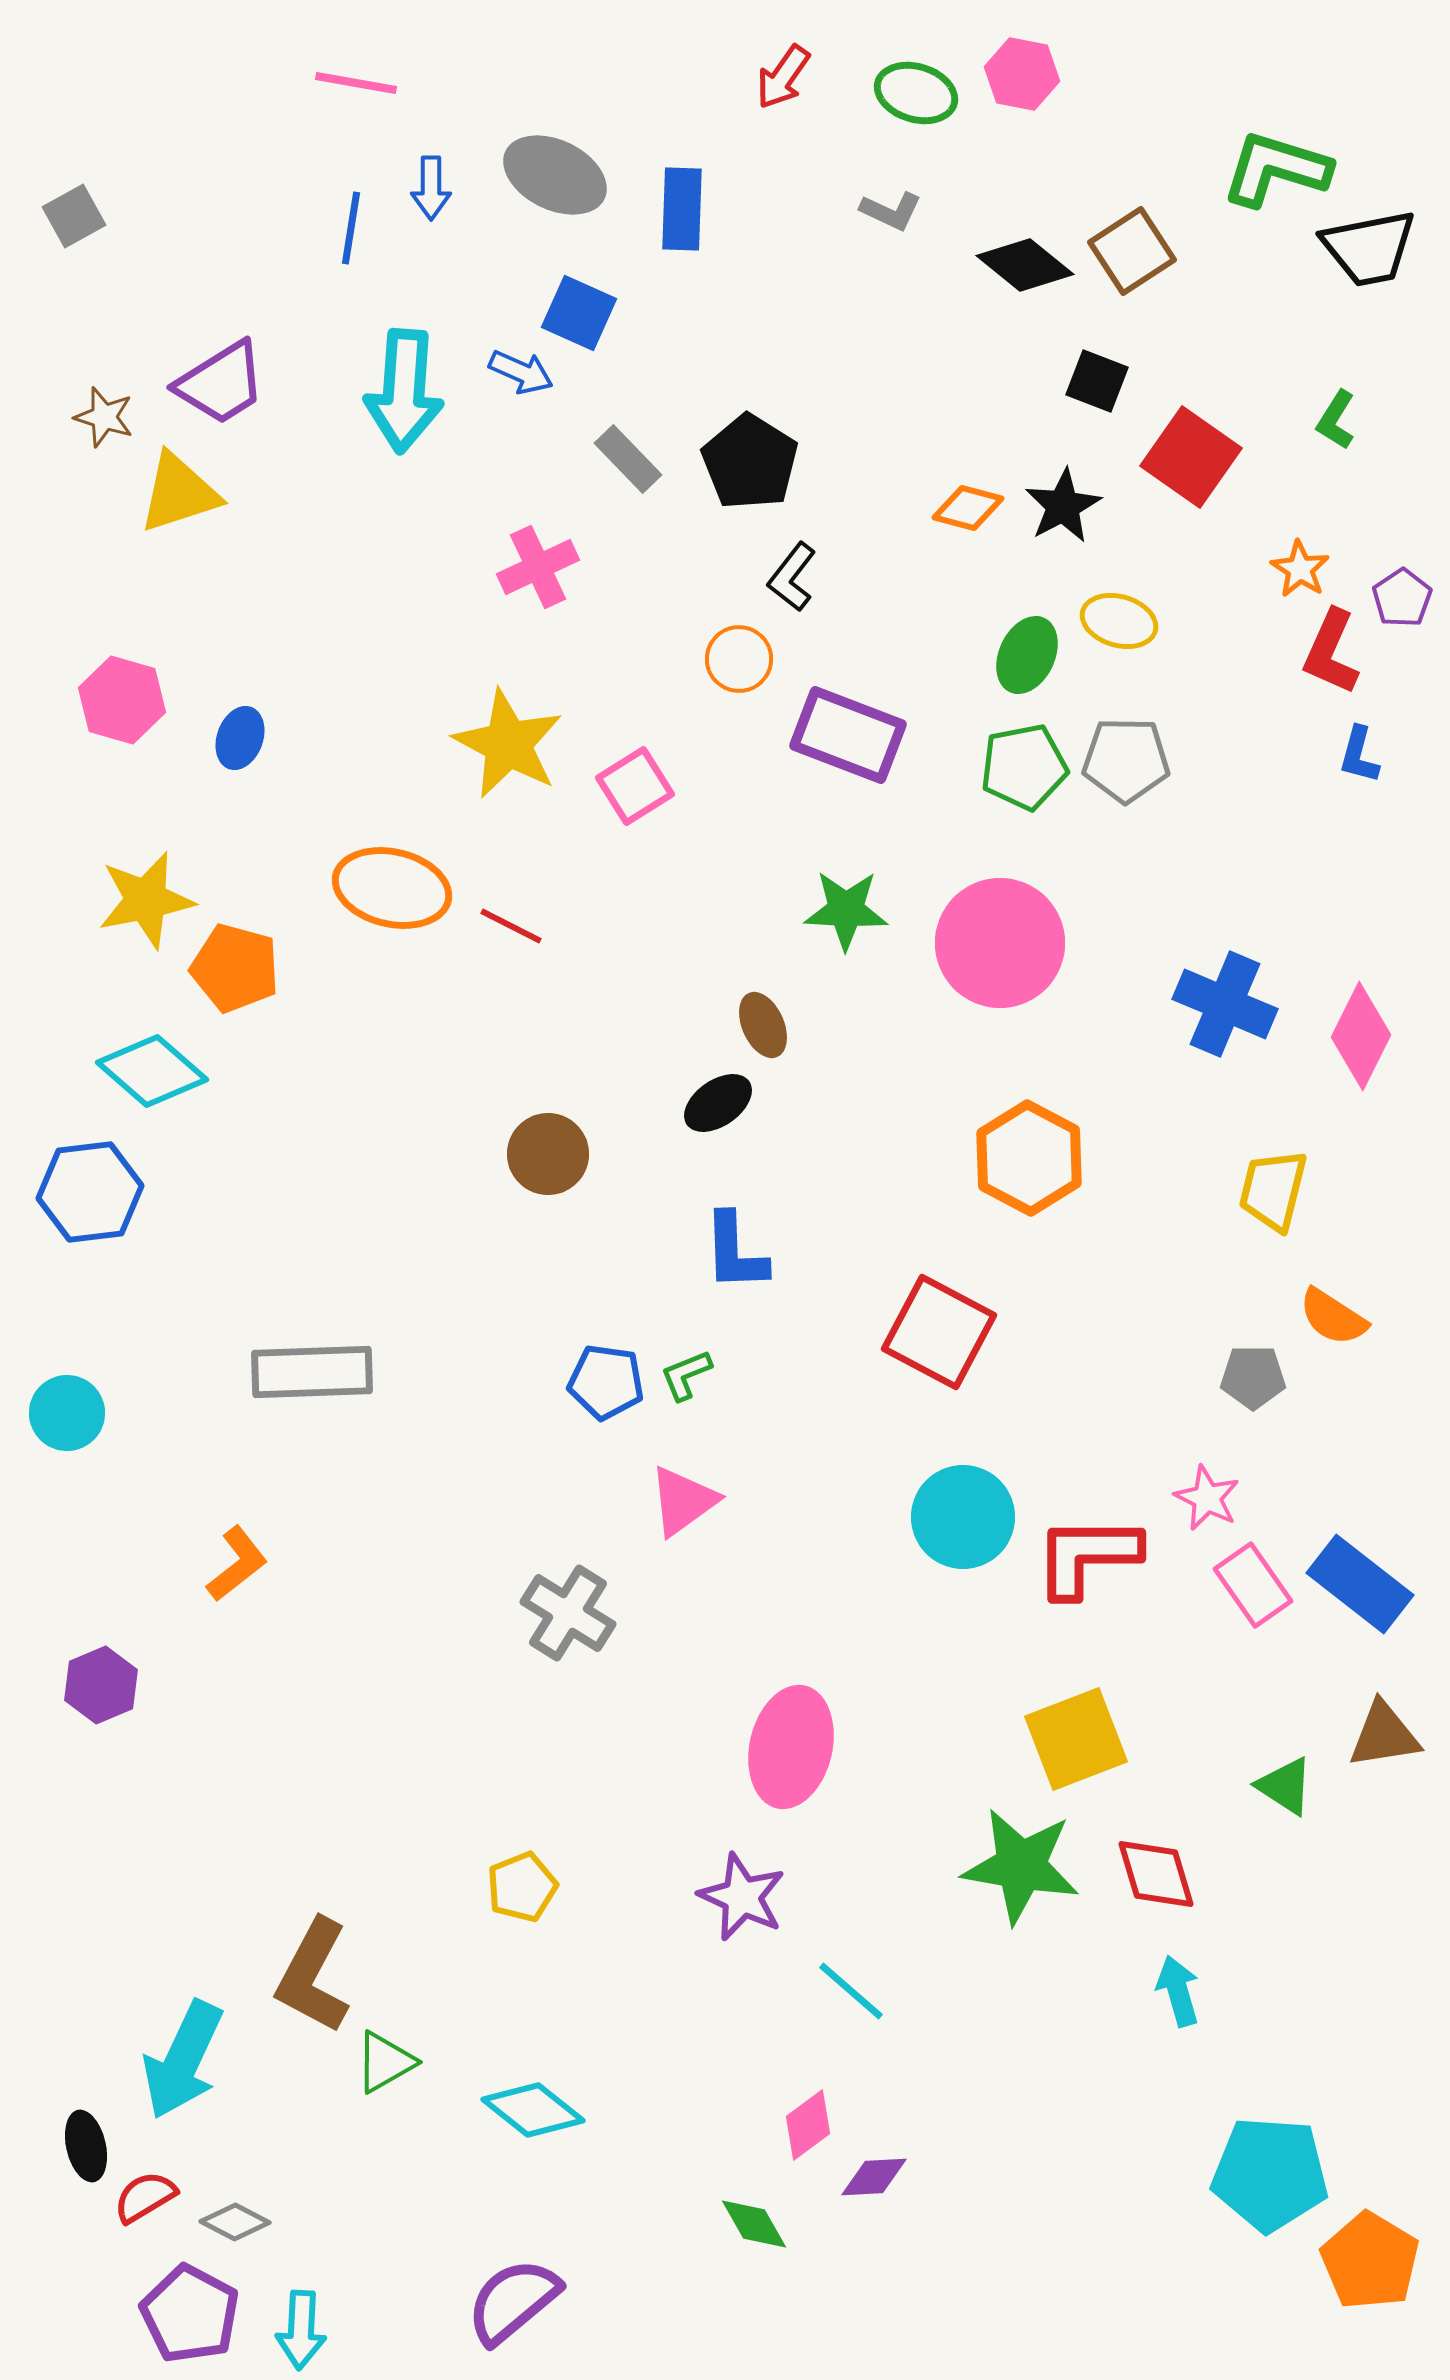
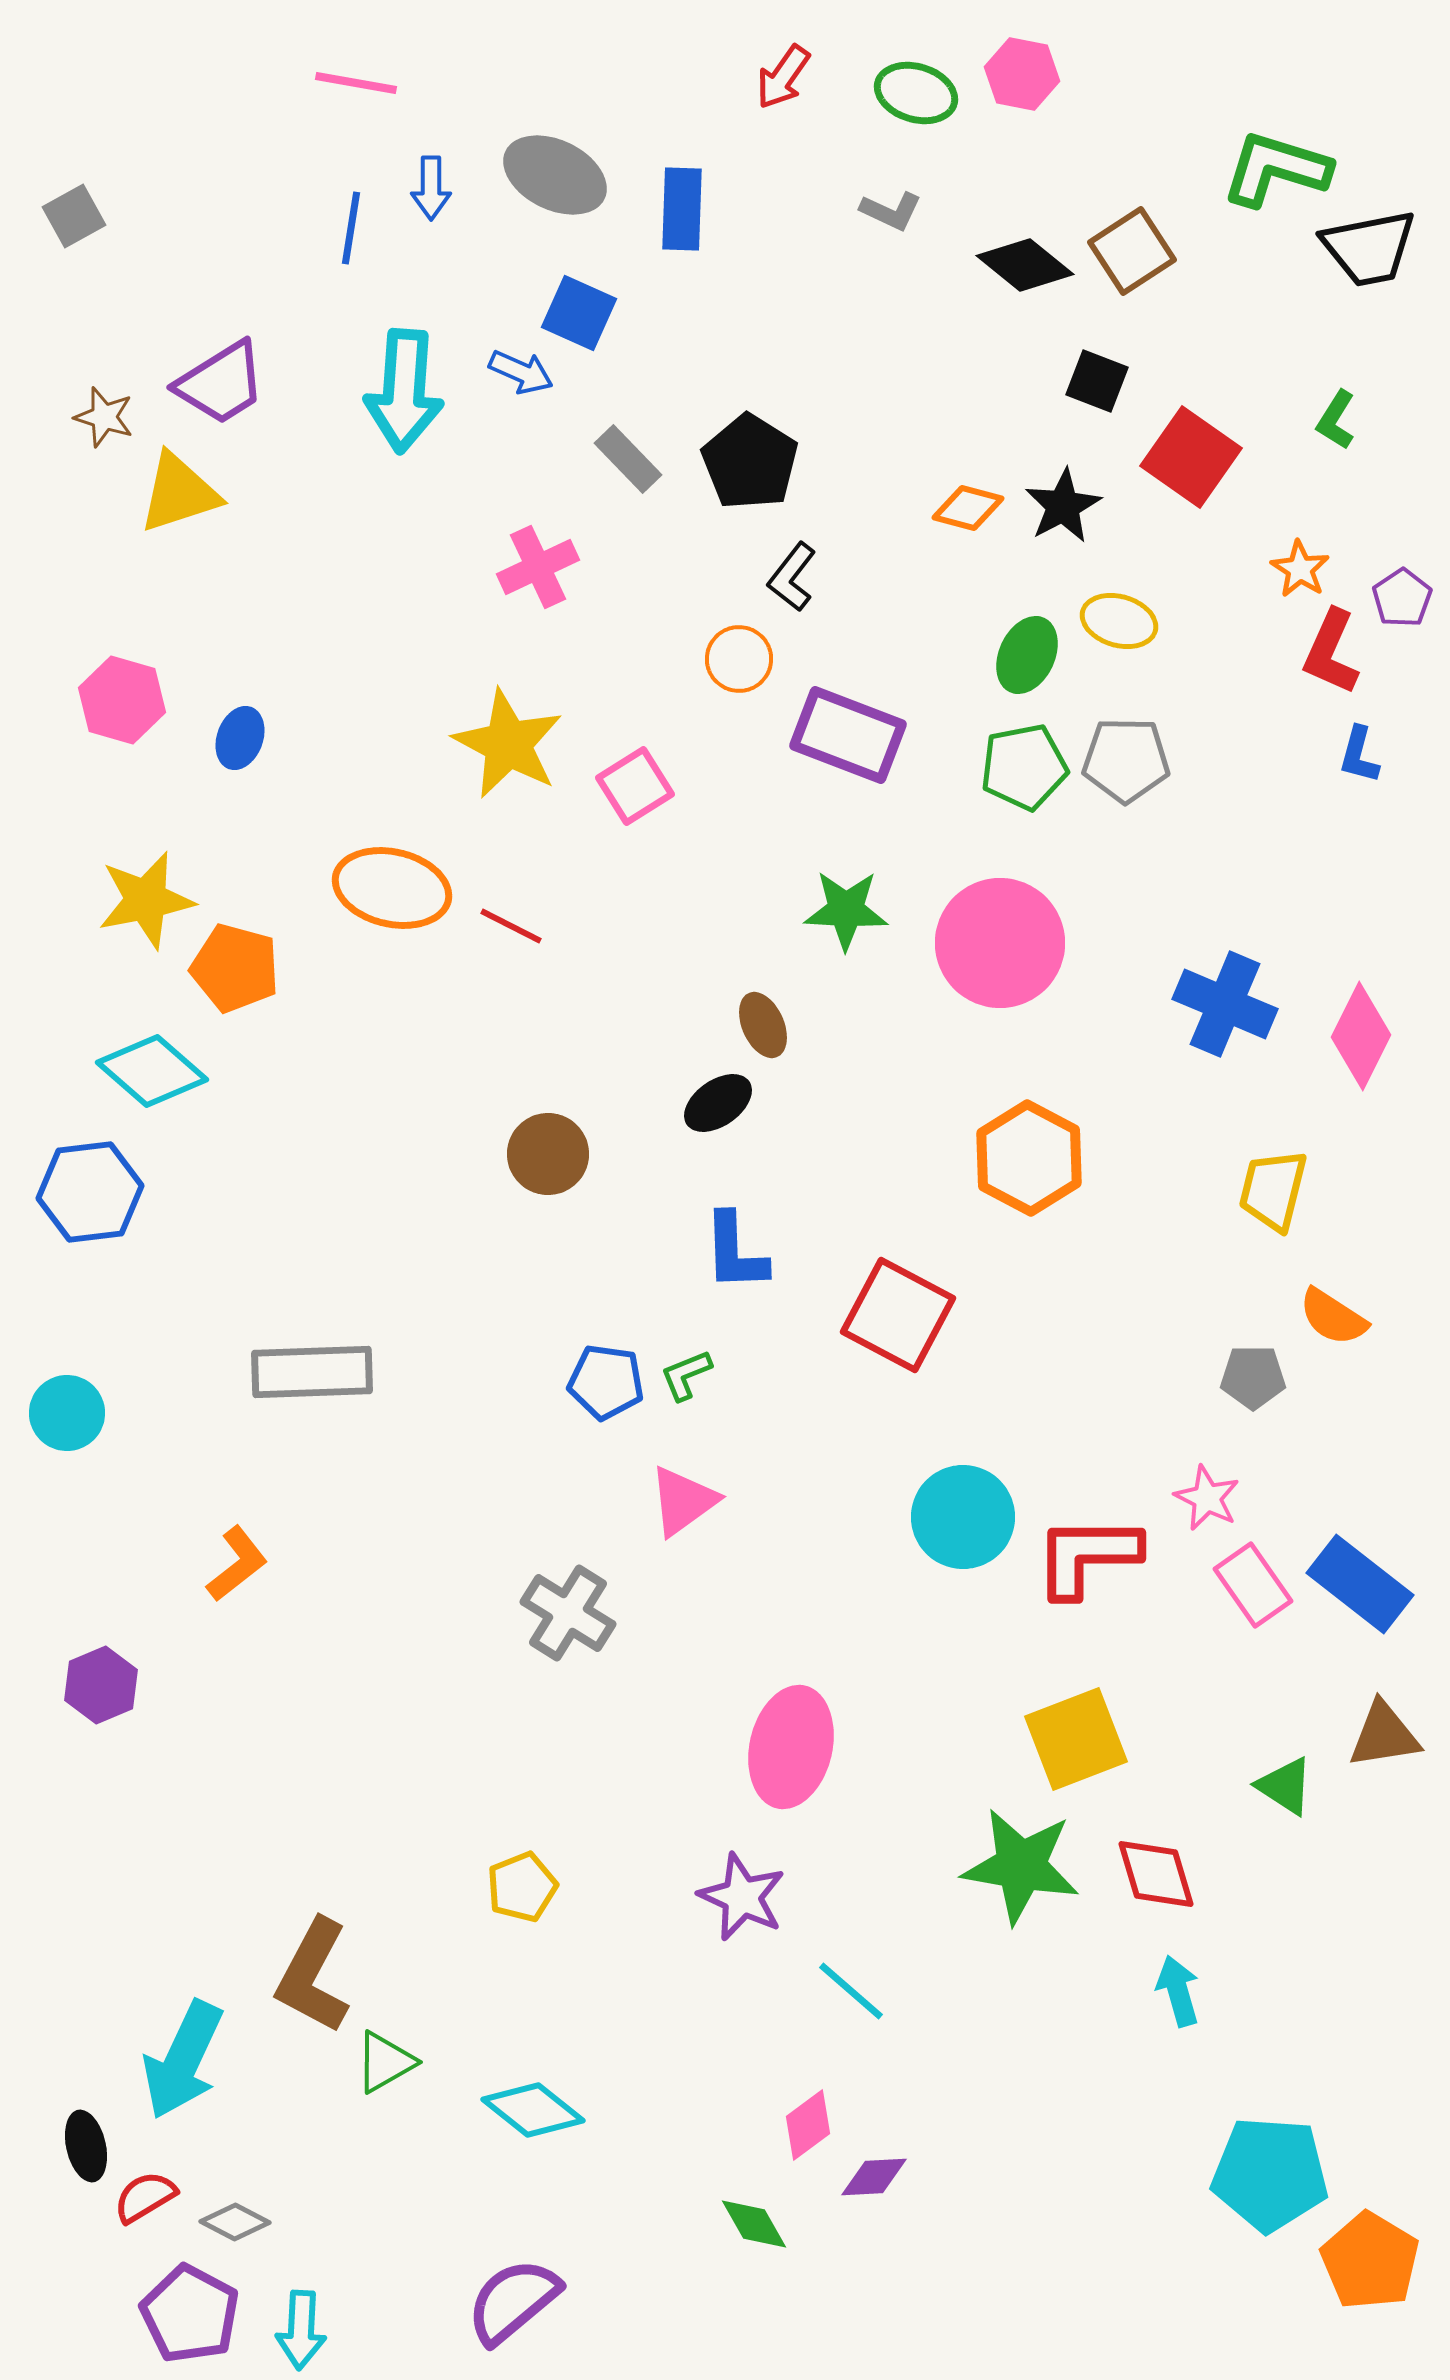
red square at (939, 1332): moved 41 px left, 17 px up
